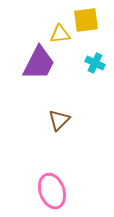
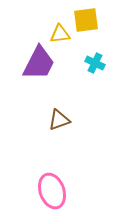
brown triangle: rotated 25 degrees clockwise
